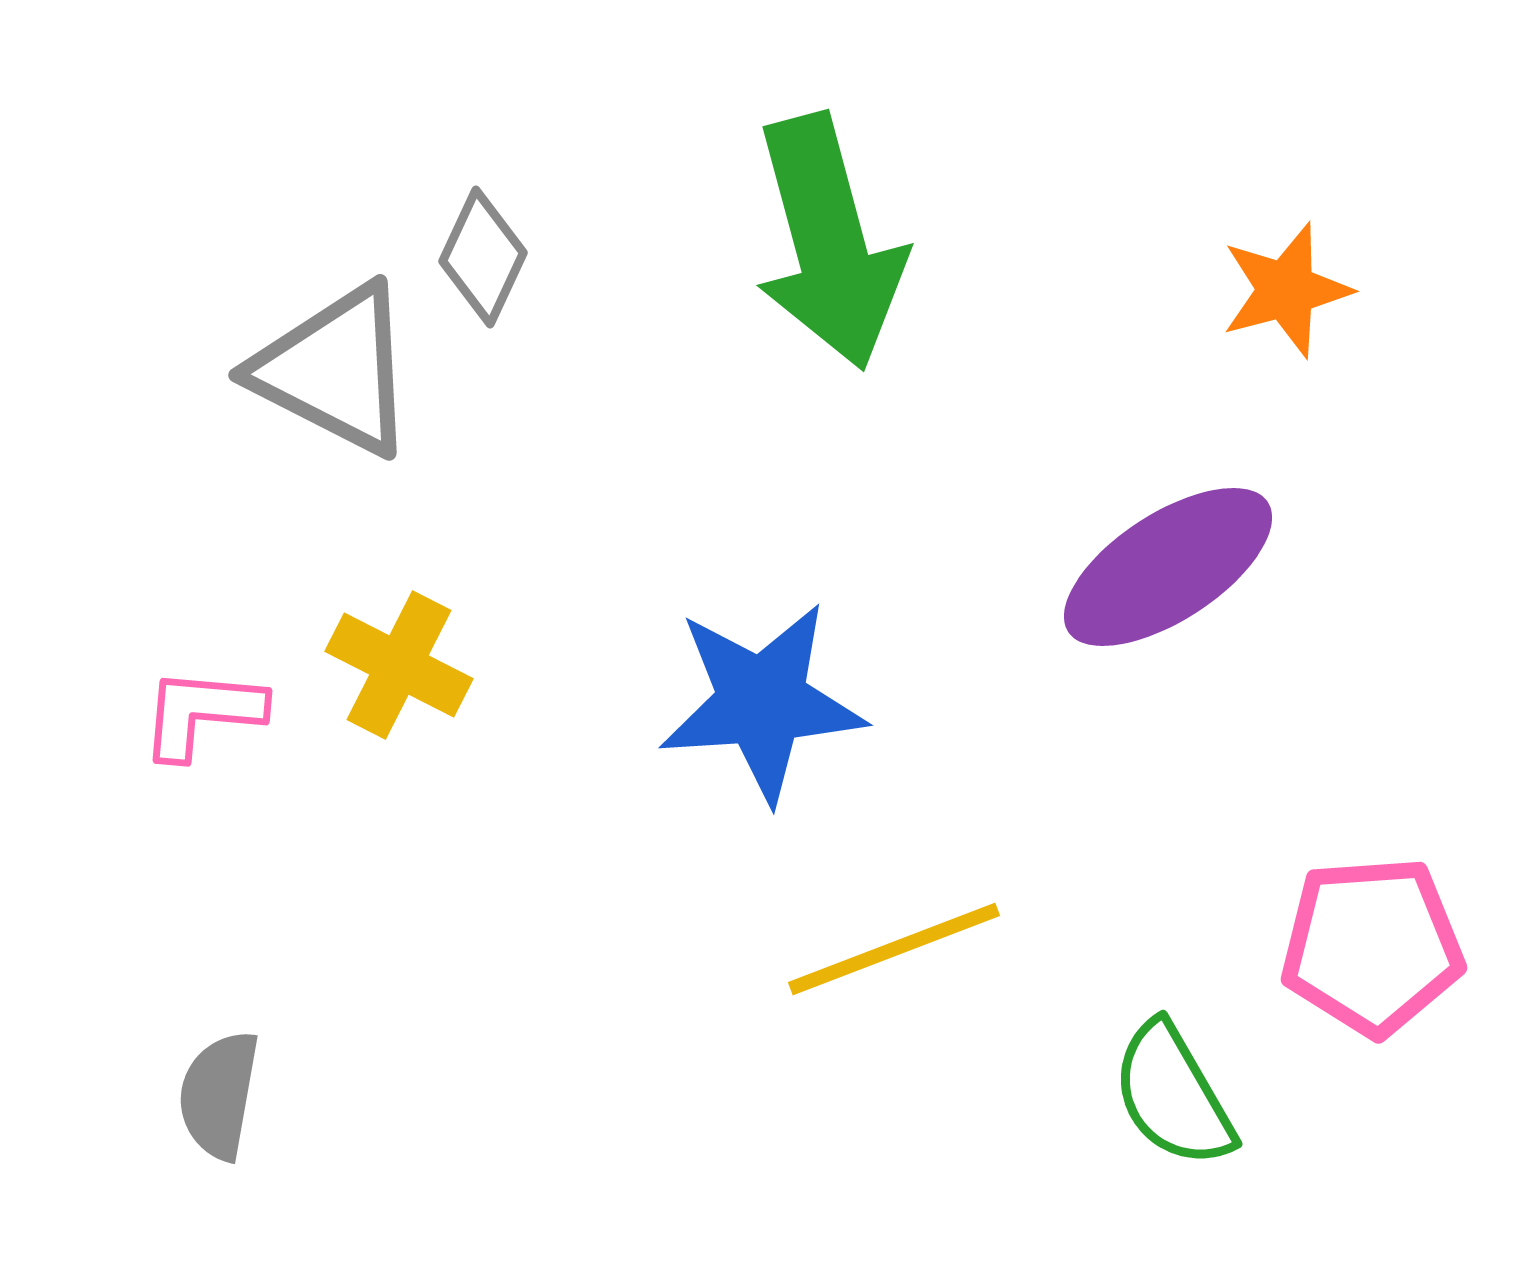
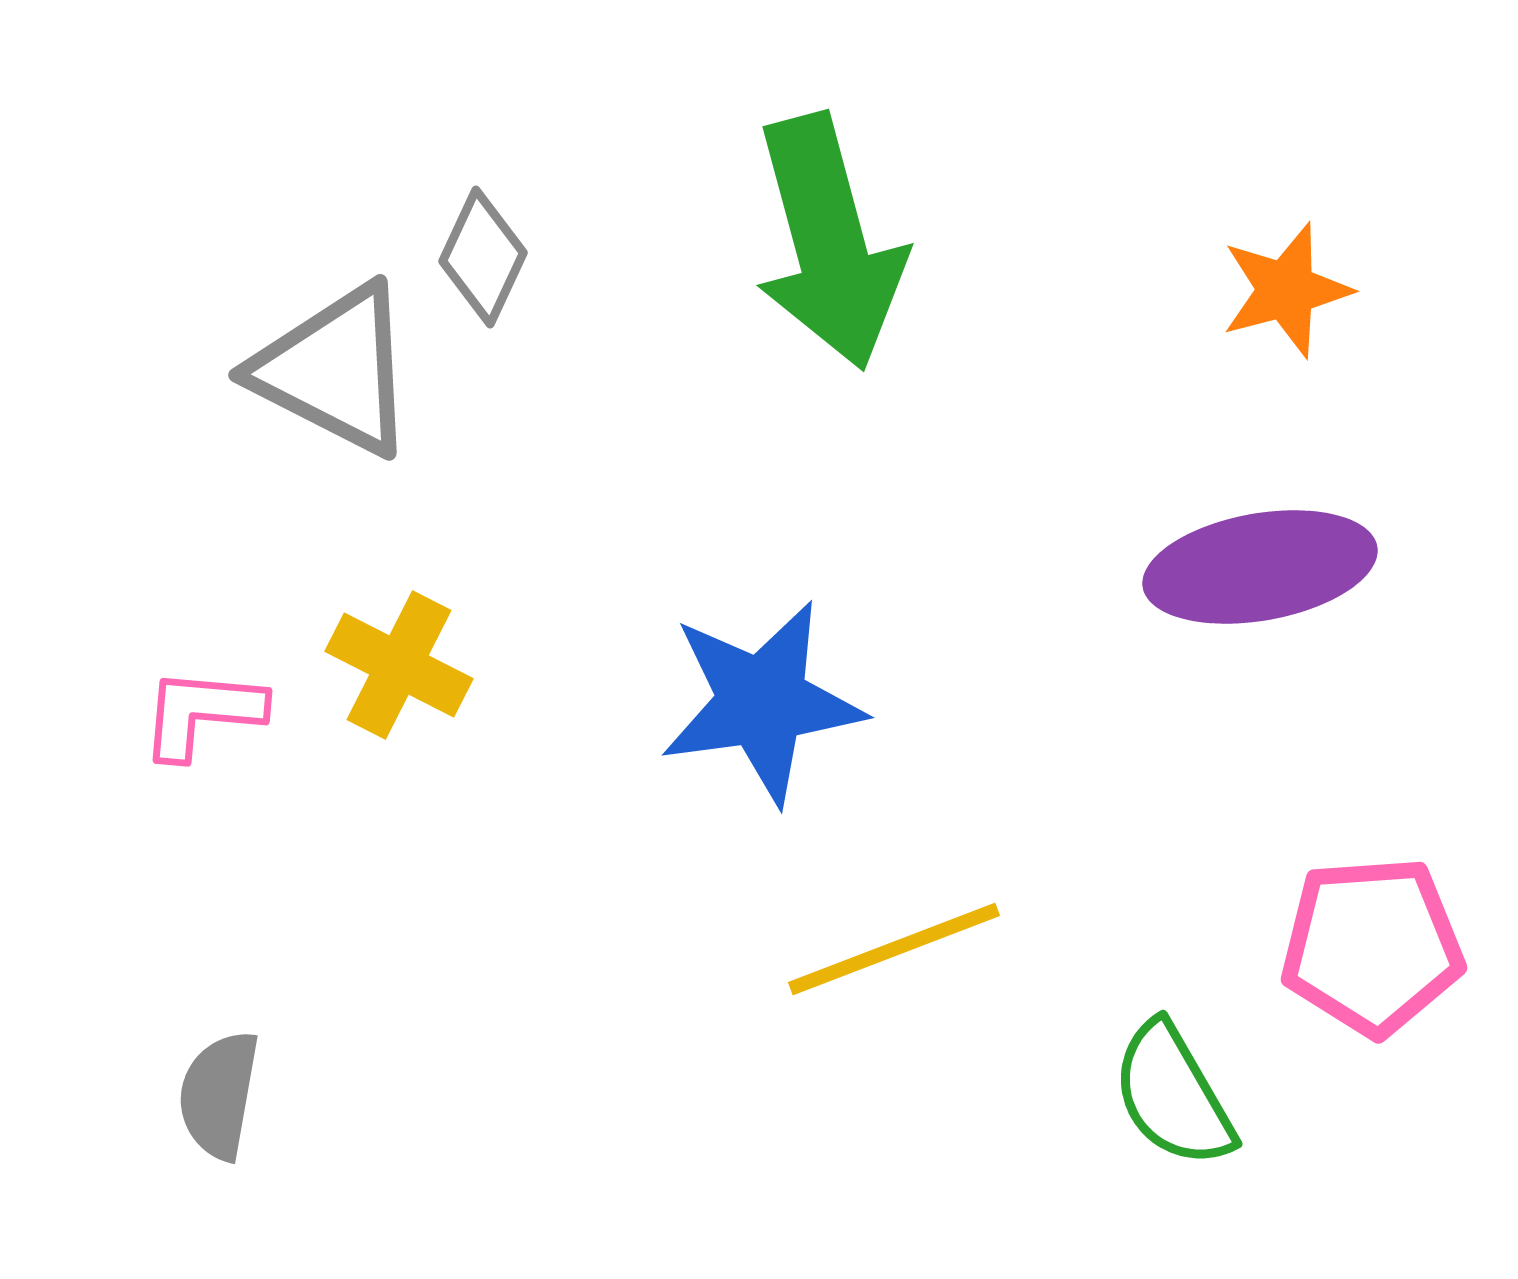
purple ellipse: moved 92 px right; rotated 23 degrees clockwise
blue star: rotated 4 degrees counterclockwise
